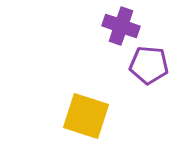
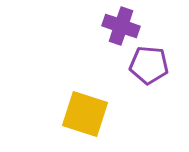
yellow square: moved 1 px left, 2 px up
